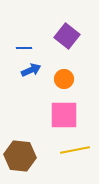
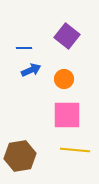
pink square: moved 3 px right
yellow line: rotated 16 degrees clockwise
brown hexagon: rotated 16 degrees counterclockwise
